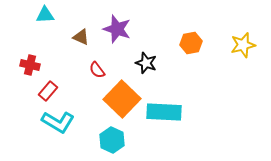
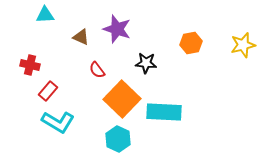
black star: rotated 15 degrees counterclockwise
cyan hexagon: moved 6 px right, 1 px up
